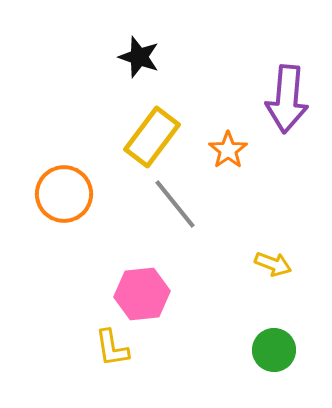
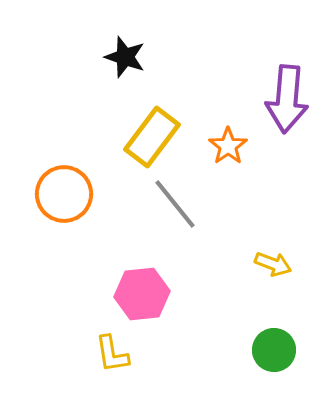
black star: moved 14 px left
orange star: moved 4 px up
yellow L-shape: moved 6 px down
